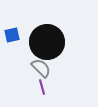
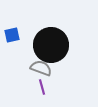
black circle: moved 4 px right, 3 px down
gray semicircle: rotated 25 degrees counterclockwise
